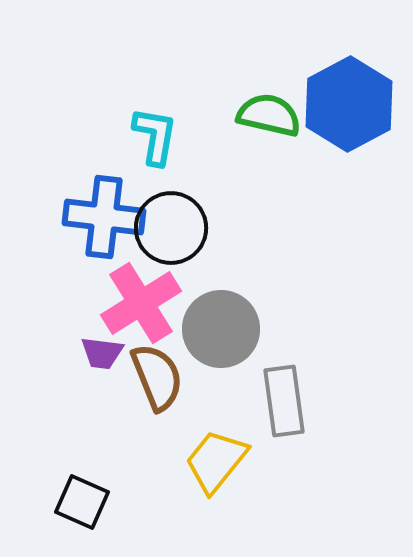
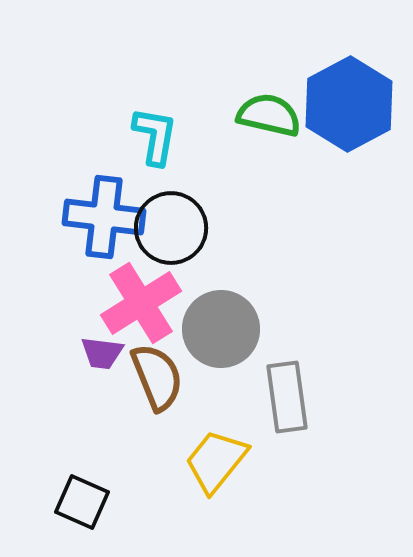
gray rectangle: moved 3 px right, 4 px up
